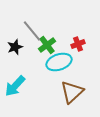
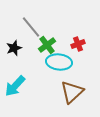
gray line: moved 1 px left, 4 px up
black star: moved 1 px left, 1 px down
cyan ellipse: rotated 25 degrees clockwise
